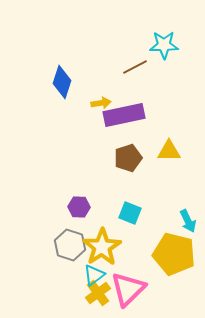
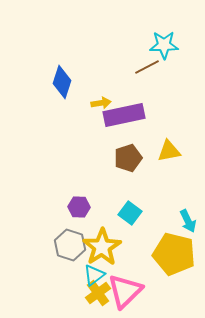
brown line: moved 12 px right
yellow triangle: rotated 10 degrees counterclockwise
cyan square: rotated 15 degrees clockwise
pink triangle: moved 3 px left, 2 px down
